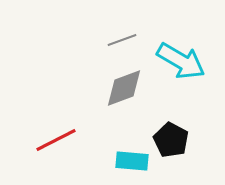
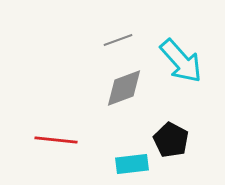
gray line: moved 4 px left
cyan arrow: rotated 18 degrees clockwise
red line: rotated 33 degrees clockwise
cyan rectangle: moved 3 px down; rotated 12 degrees counterclockwise
